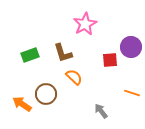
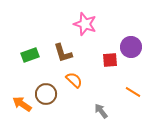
pink star: rotated 25 degrees counterclockwise
orange semicircle: moved 3 px down
orange line: moved 1 px right, 1 px up; rotated 14 degrees clockwise
